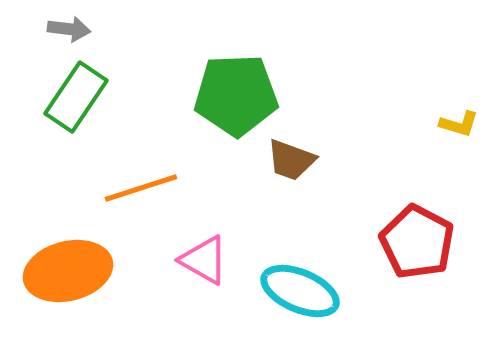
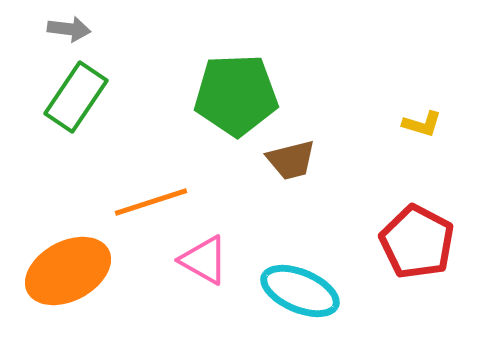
yellow L-shape: moved 37 px left
brown trapezoid: rotated 34 degrees counterclockwise
orange line: moved 10 px right, 14 px down
orange ellipse: rotated 14 degrees counterclockwise
